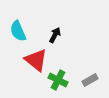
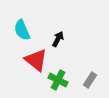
cyan semicircle: moved 4 px right, 1 px up
black arrow: moved 3 px right, 4 px down
gray rectangle: rotated 28 degrees counterclockwise
